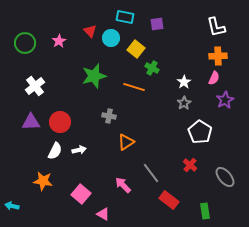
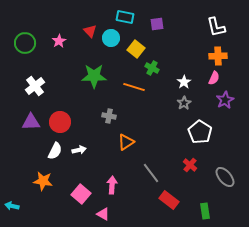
green star: rotated 15 degrees clockwise
pink arrow: moved 11 px left; rotated 48 degrees clockwise
